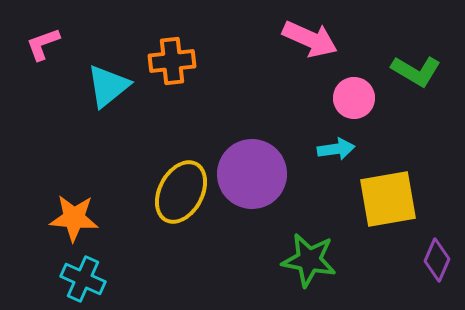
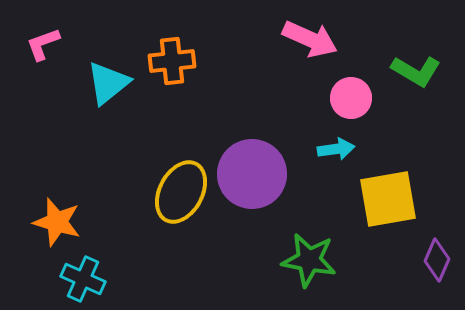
cyan triangle: moved 3 px up
pink circle: moved 3 px left
orange star: moved 17 px left, 4 px down; rotated 12 degrees clockwise
